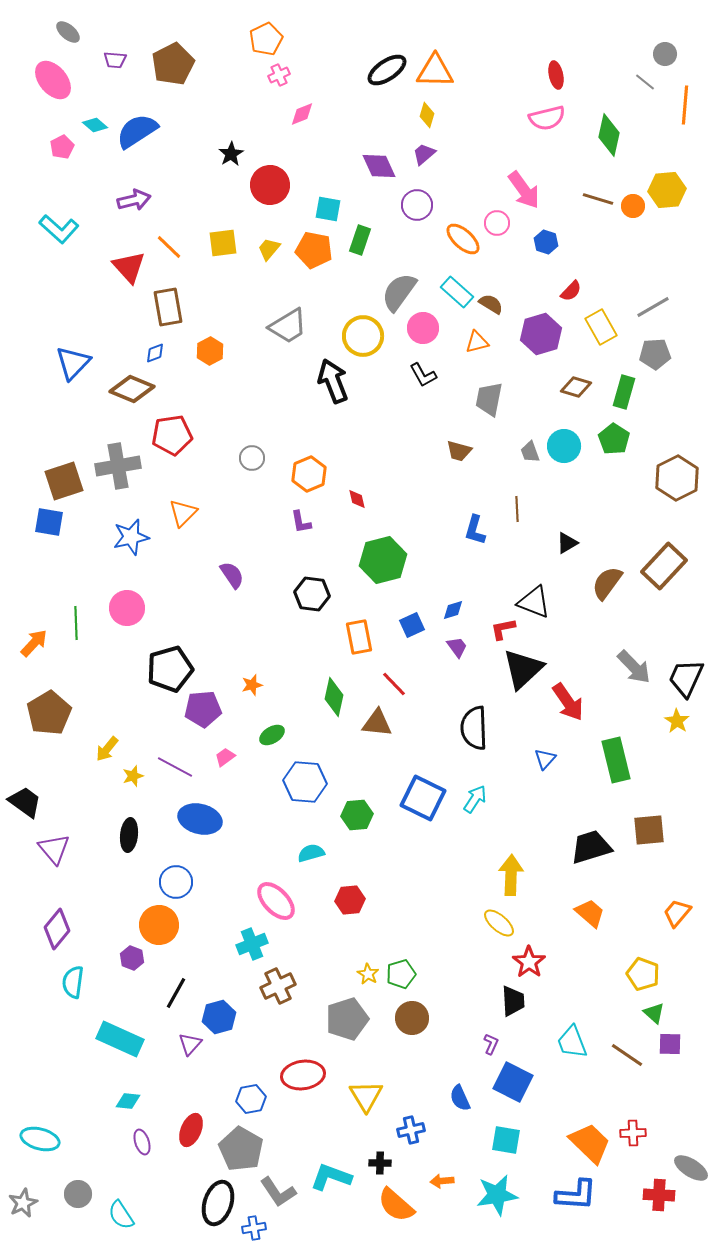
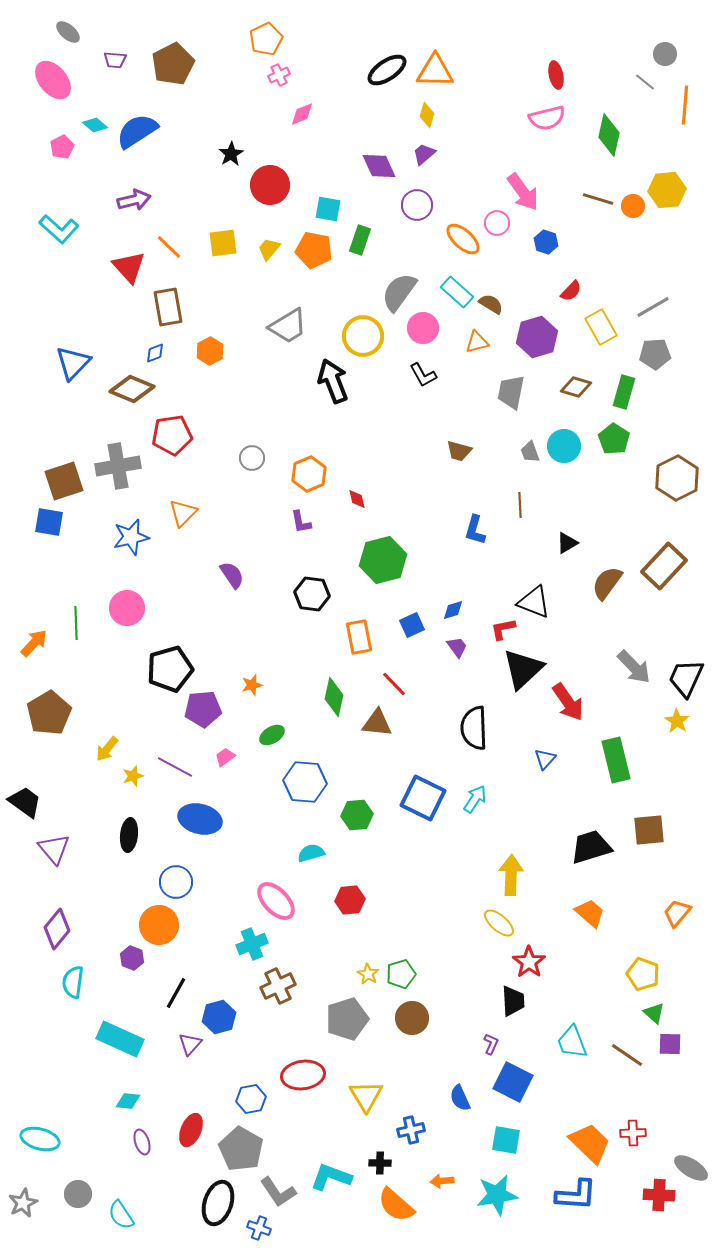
pink arrow at (524, 190): moved 1 px left, 2 px down
purple hexagon at (541, 334): moved 4 px left, 3 px down
gray trapezoid at (489, 399): moved 22 px right, 7 px up
brown line at (517, 509): moved 3 px right, 4 px up
blue cross at (254, 1228): moved 5 px right; rotated 30 degrees clockwise
